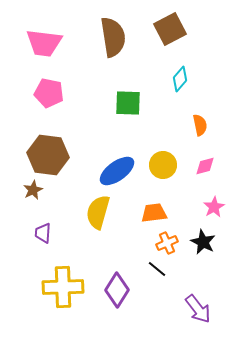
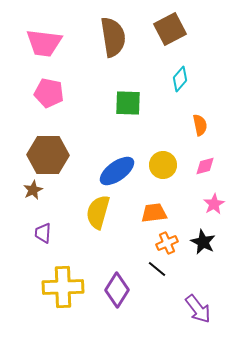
brown hexagon: rotated 6 degrees counterclockwise
pink star: moved 3 px up
